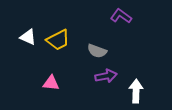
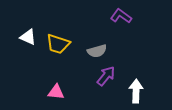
yellow trapezoid: moved 4 px down; rotated 45 degrees clockwise
gray semicircle: rotated 36 degrees counterclockwise
purple arrow: rotated 40 degrees counterclockwise
pink triangle: moved 5 px right, 9 px down
